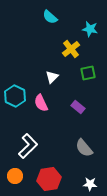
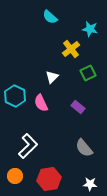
green square: rotated 14 degrees counterclockwise
